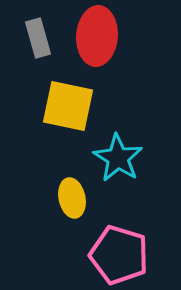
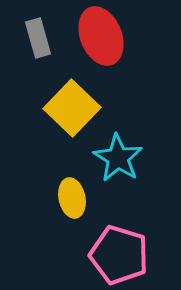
red ellipse: moved 4 px right; rotated 26 degrees counterclockwise
yellow square: moved 4 px right, 2 px down; rotated 32 degrees clockwise
